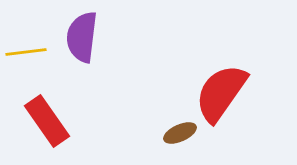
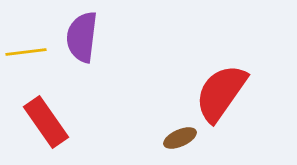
red rectangle: moved 1 px left, 1 px down
brown ellipse: moved 5 px down
